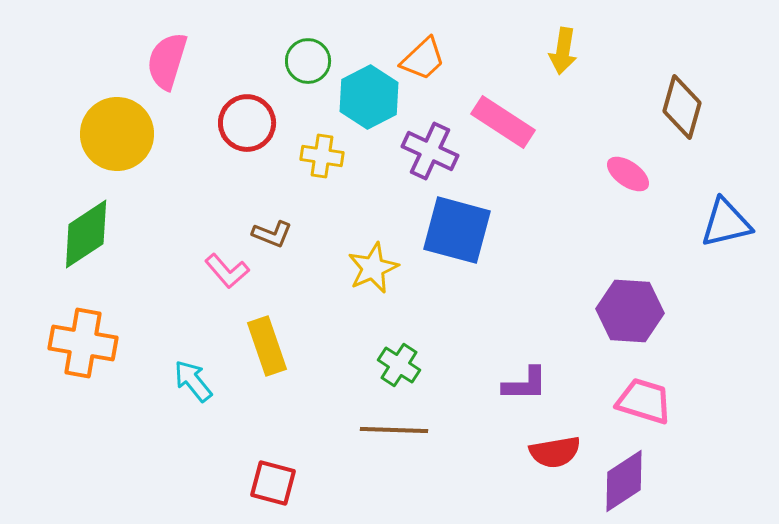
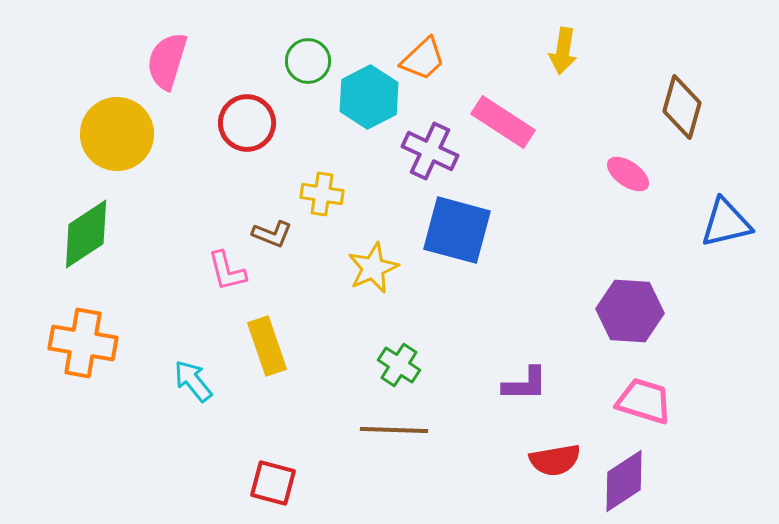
yellow cross: moved 38 px down
pink L-shape: rotated 27 degrees clockwise
red semicircle: moved 8 px down
